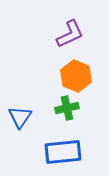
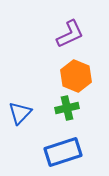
blue triangle: moved 4 px up; rotated 10 degrees clockwise
blue rectangle: rotated 12 degrees counterclockwise
